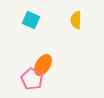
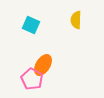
cyan square: moved 5 px down
